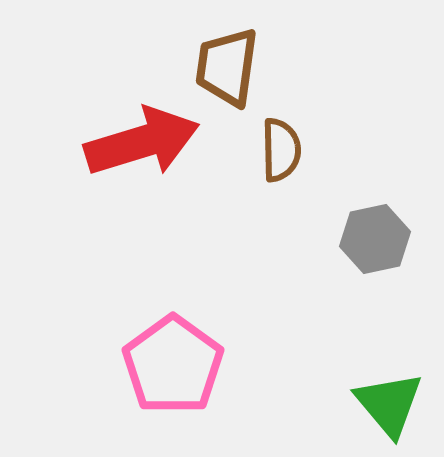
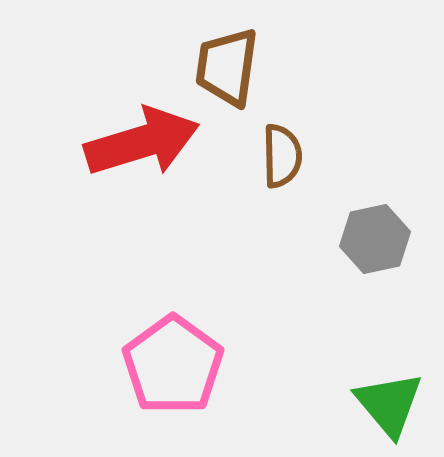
brown semicircle: moved 1 px right, 6 px down
